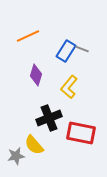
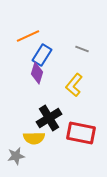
blue rectangle: moved 24 px left, 4 px down
purple diamond: moved 1 px right, 2 px up
yellow L-shape: moved 5 px right, 2 px up
black cross: rotated 10 degrees counterclockwise
yellow semicircle: moved 7 px up; rotated 50 degrees counterclockwise
